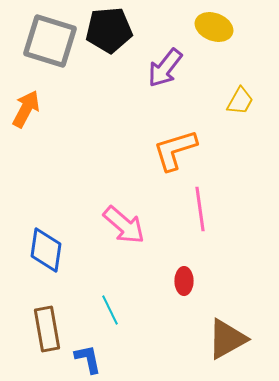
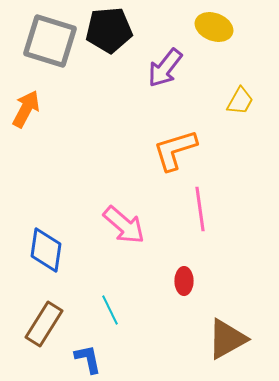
brown rectangle: moved 3 px left, 5 px up; rotated 42 degrees clockwise
